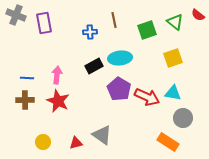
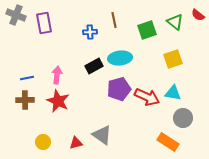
yellow square: moved 1 px down
blue line: rotated 16 degrees counterclockwise
purple pentagon: rotated 25 degrees clockwise
